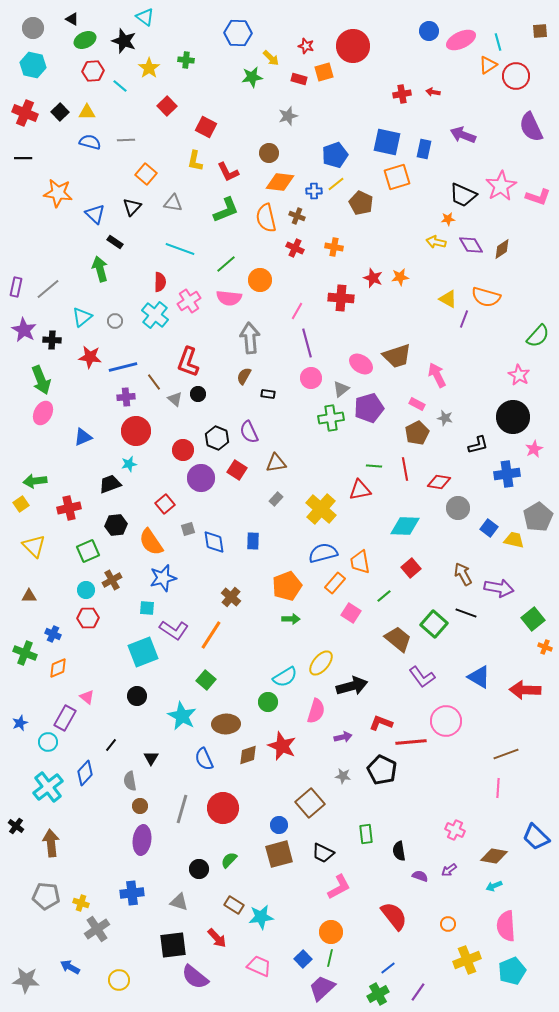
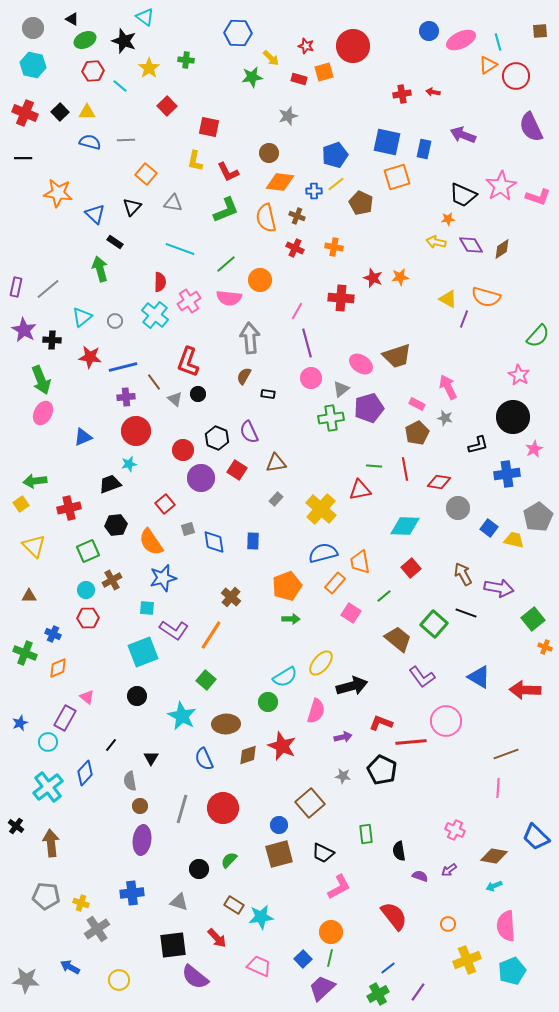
red square at (206, 127): moved 3 px right; rotated 15 degrees counterclockwise
pink arrow at (437, 375): moved 11 px right, 12 px down
